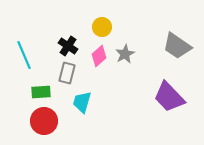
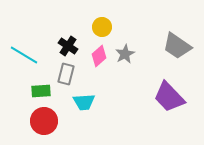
cyan line: rotated 36 degrees counterclockwise
gray rectangle: moved 1 px left, 1 px down
green rectangle: moved 1 px up
cyan trapezoid: moved 2 px right; rotated 110 degrees counterclockwise
